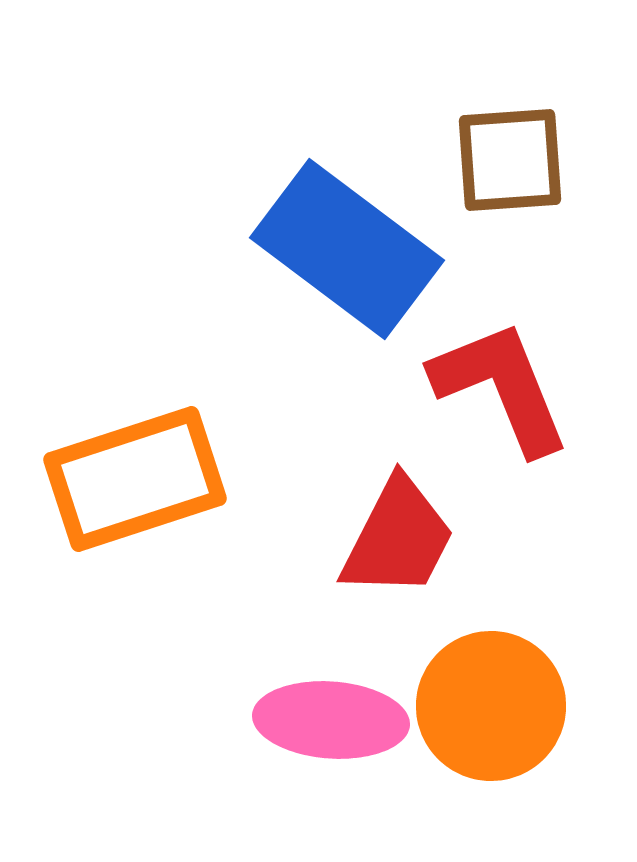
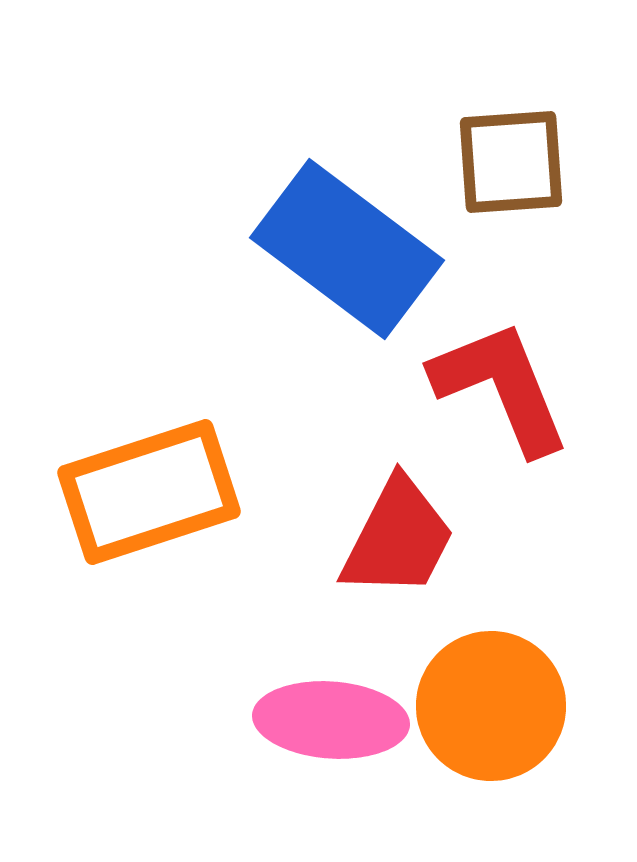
brown square: moved 1 px right, 2 px down
orange rectangle: moved 14 px right, 13 px down
